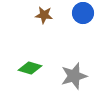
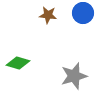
brown star: moved 4 px right
green diamond: moved 12 px left, 5 px up
